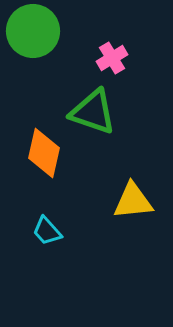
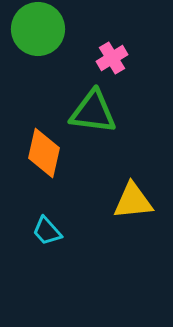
green circle: moved 5 px right, 2 px up
green triangle: rotated 12 degrees counterclockwise
